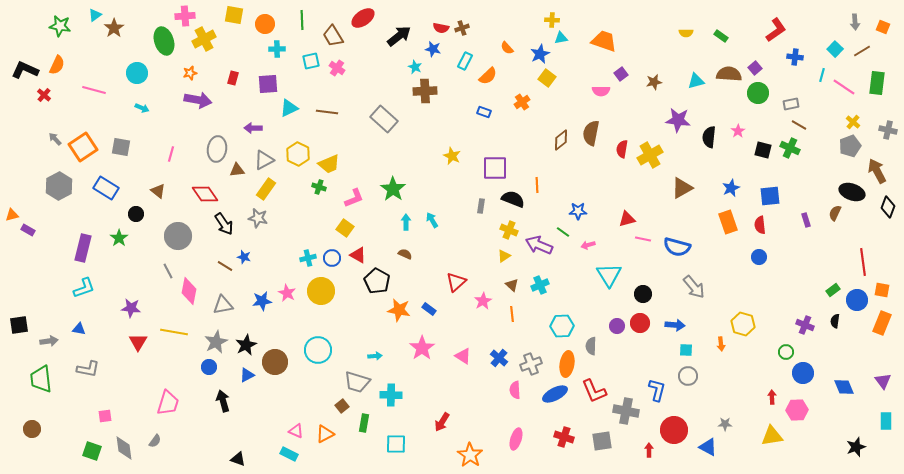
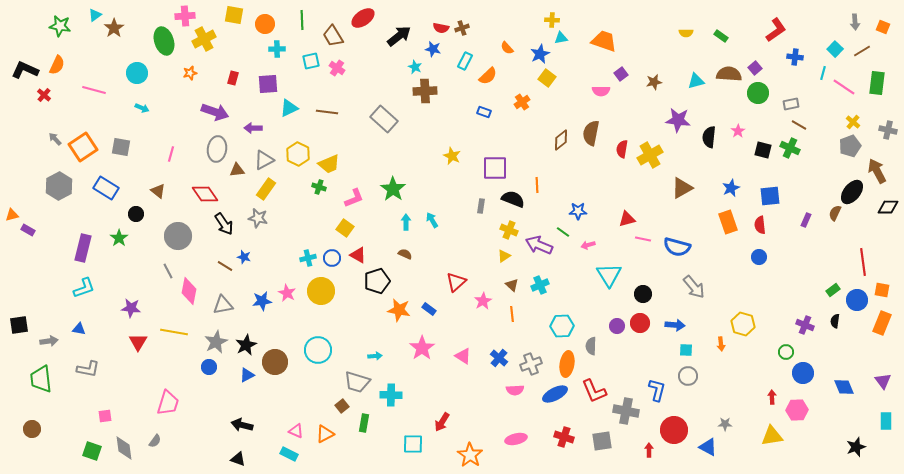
cyan line at (822, 75): moved 1 px right, 2 px up
purple arrow at (198, 100): moved 17 px right, 12 px down; rotated 8 degrees clockwise
black ellipse at (852, 192): rotated 70 degrees counterclockwise
black diamond at (888, 207): rotated 70 degrees clockwise
purple rectangle at (806, 220): rotated 40 degrees clockwise
black pentagon at (377, 281): rotated 25 degrees clockwise
pink semicircle at (515, 390): rotated 90 degrees counterclockwise
black arrow at (223, 401): moved 19 px right, 24 px down; rotated 60 degrees counterclockwise
pink ellipse at (516, 439): rotated 60 degrees clockwise
cyan square at (396, 444): moved 17 px right
